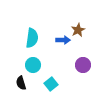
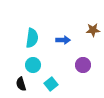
brown star: moved 15 px right; rotated 24 degrees clockwise
black semicircle: moved 1 px down
